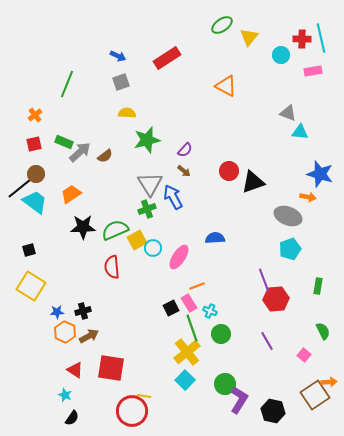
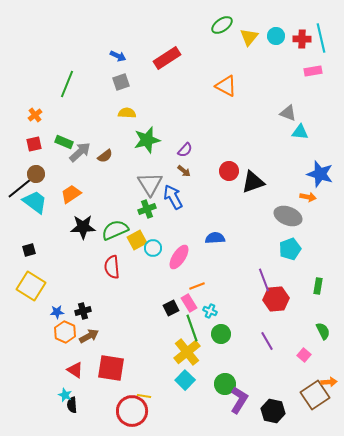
cyan circle at (281, 55): moved 5 px left, 19 px up
black semicircle at (72, 418): moved 13 px up; rotated 140 degrees clockwise
